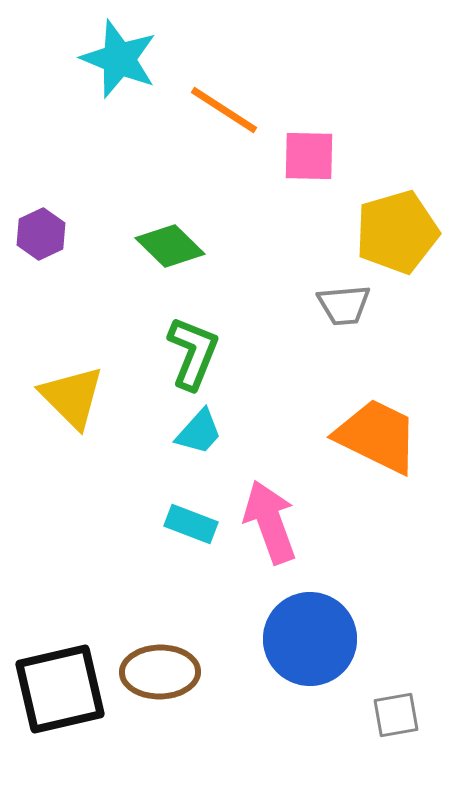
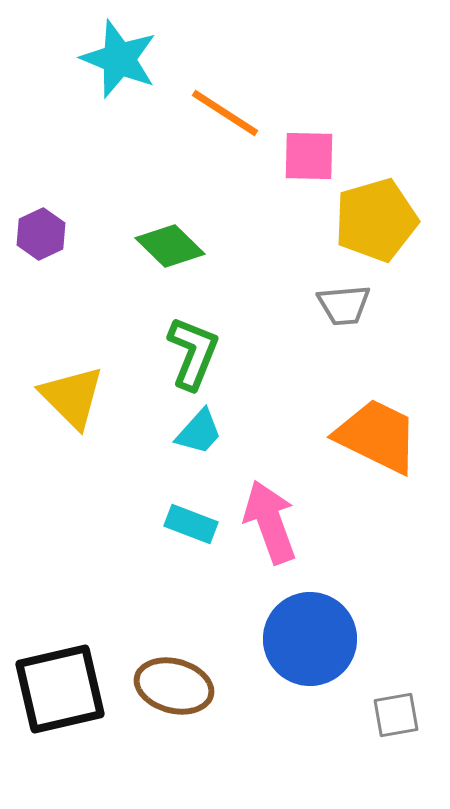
orange line: moved 1 px right, 3 px down
yellow pentagon: moved 21 px left, 12 px up
brown ellipse: moved 14 px right, 14 px down; rotated 16 degrees clockwise
